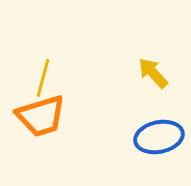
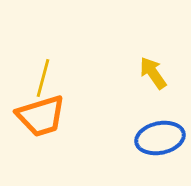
yellow arrow: rotated 8 degrees clockwise
blue ellipse: moved 1 px right, 1 px down
